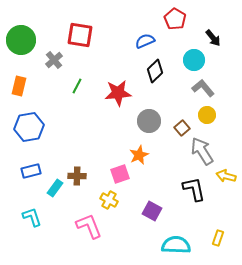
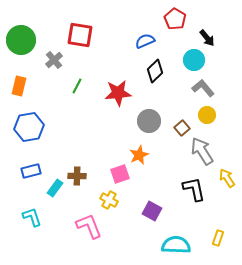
black arrow: moved 6 px left
yellow arrow: moved 1 px right, 2 px down; rotated 42 degrees clockwise
